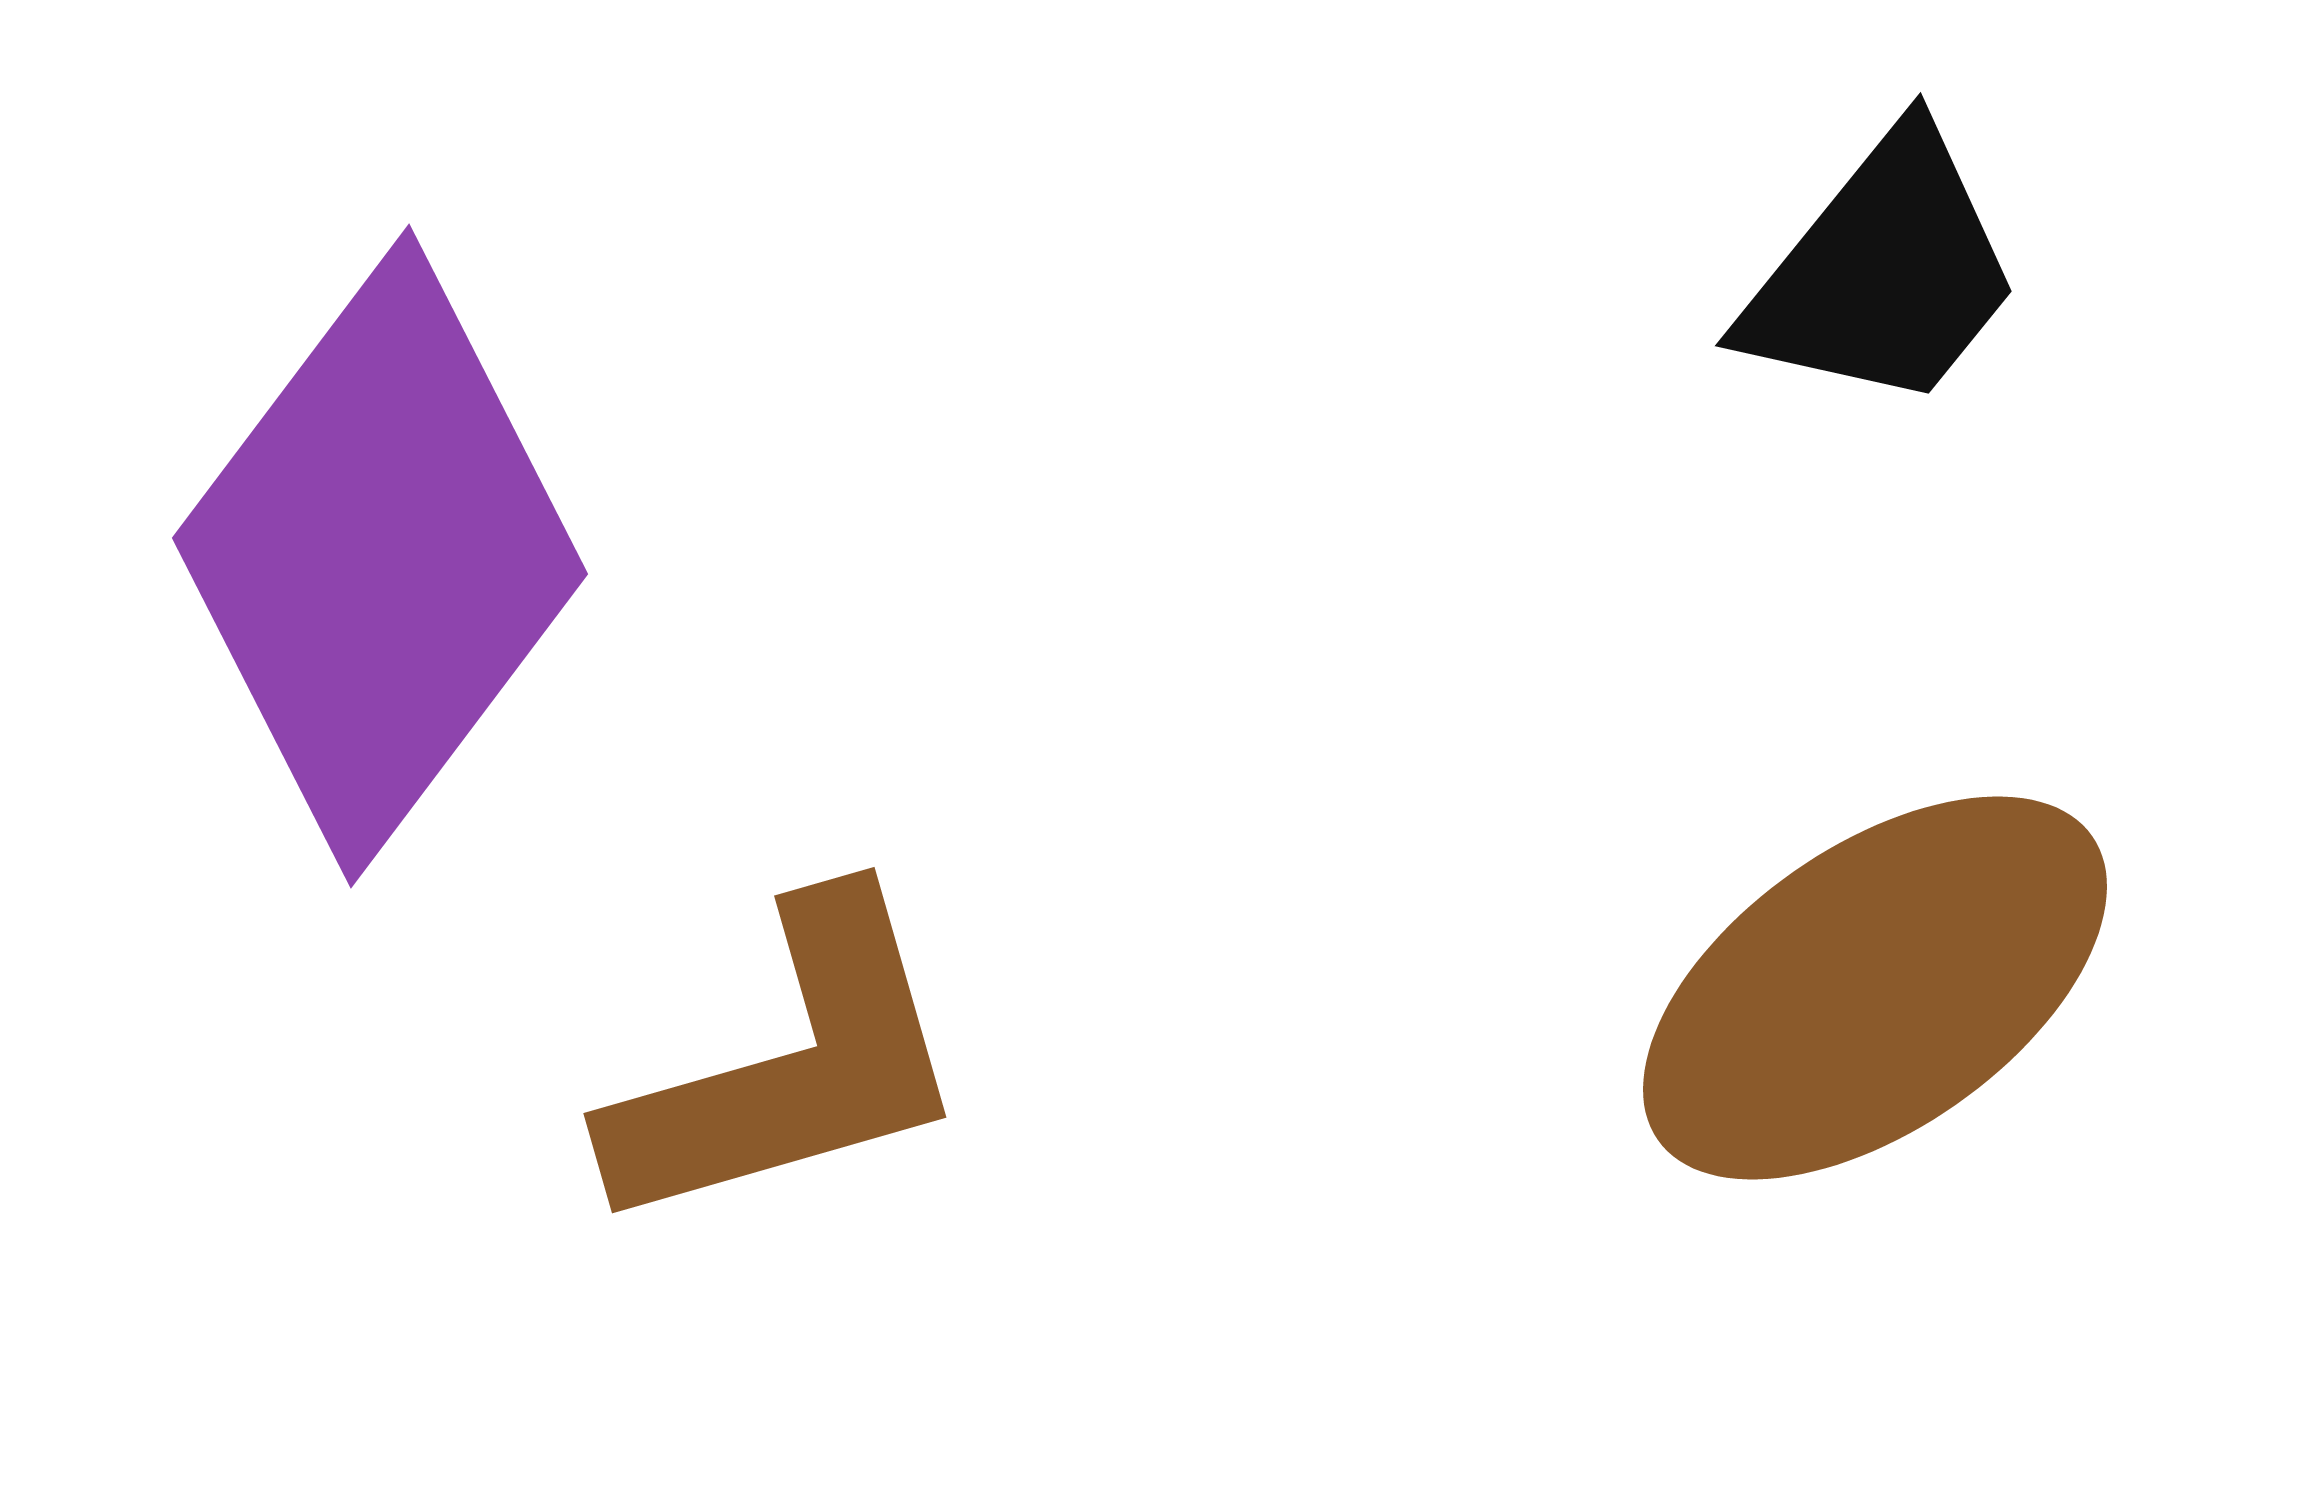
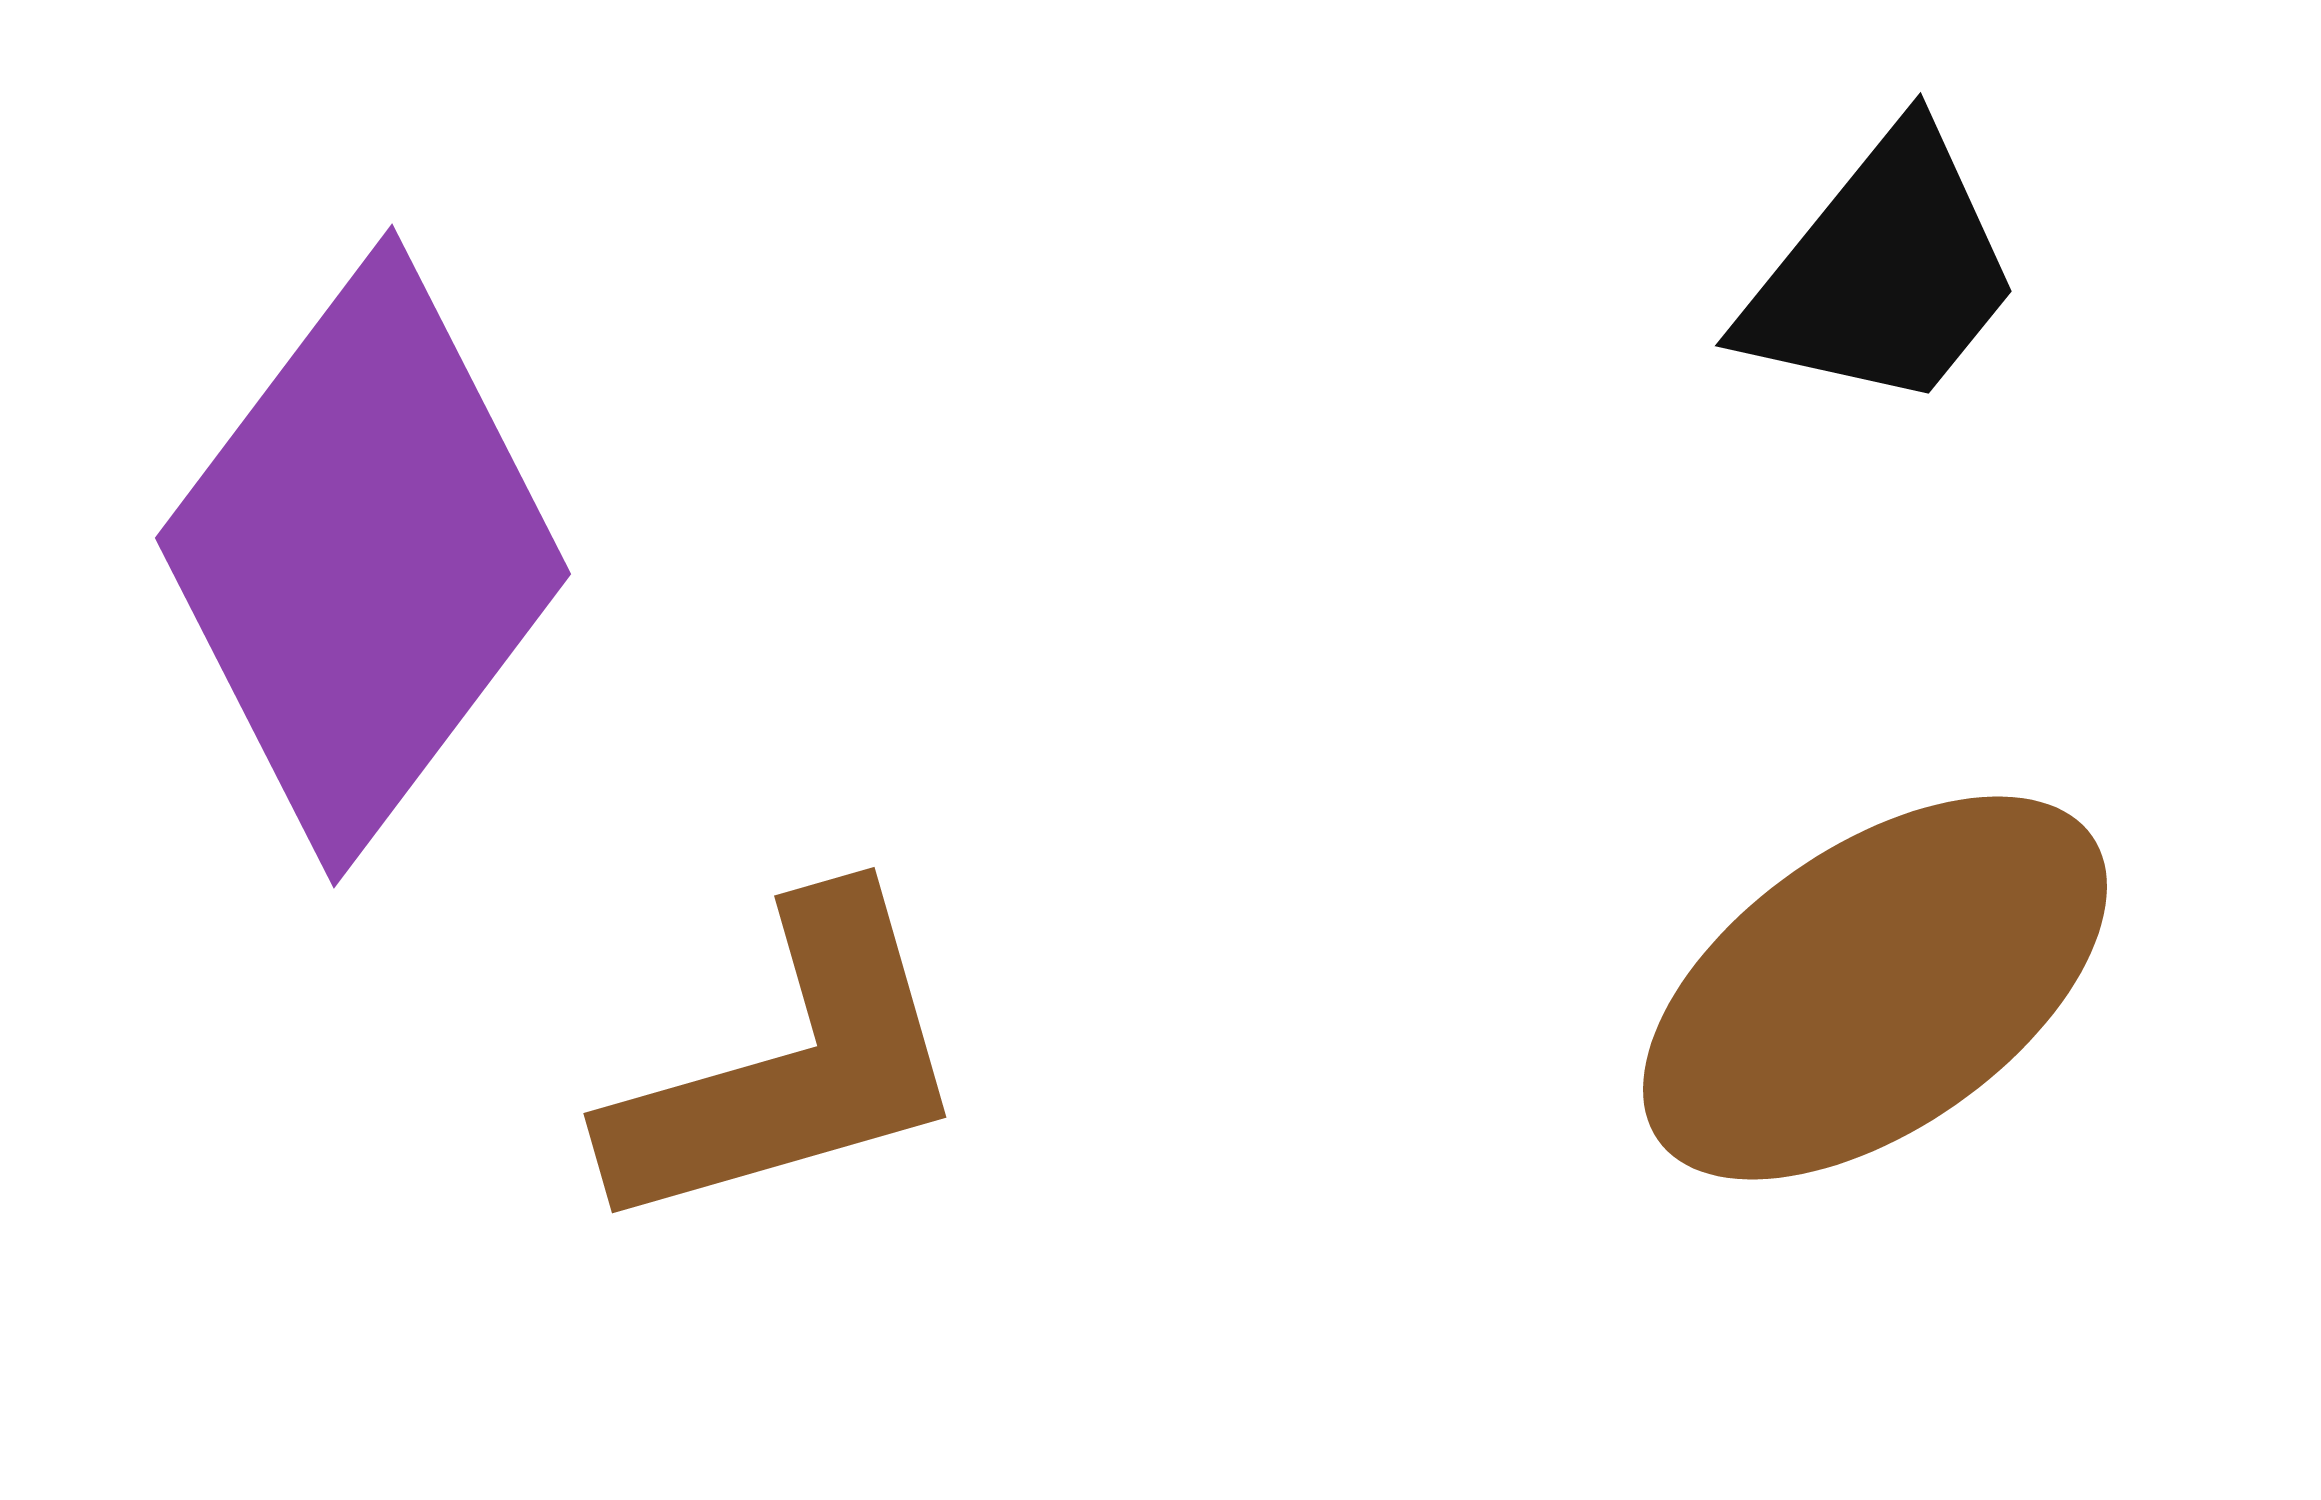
purple diamond: moved 17 px left
